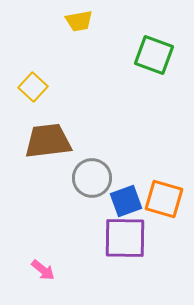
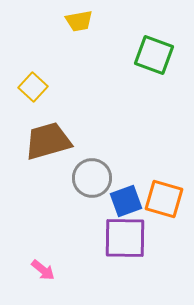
brown trapezoid: rotated 9 degrees counterclockwise
